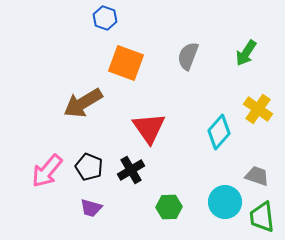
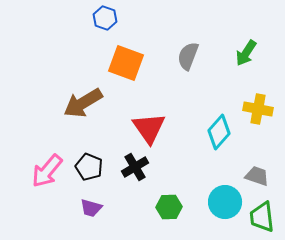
yellow cross: rotated 24 degrees counterclockwise
black cross: moved 4 px right, 3 px up
